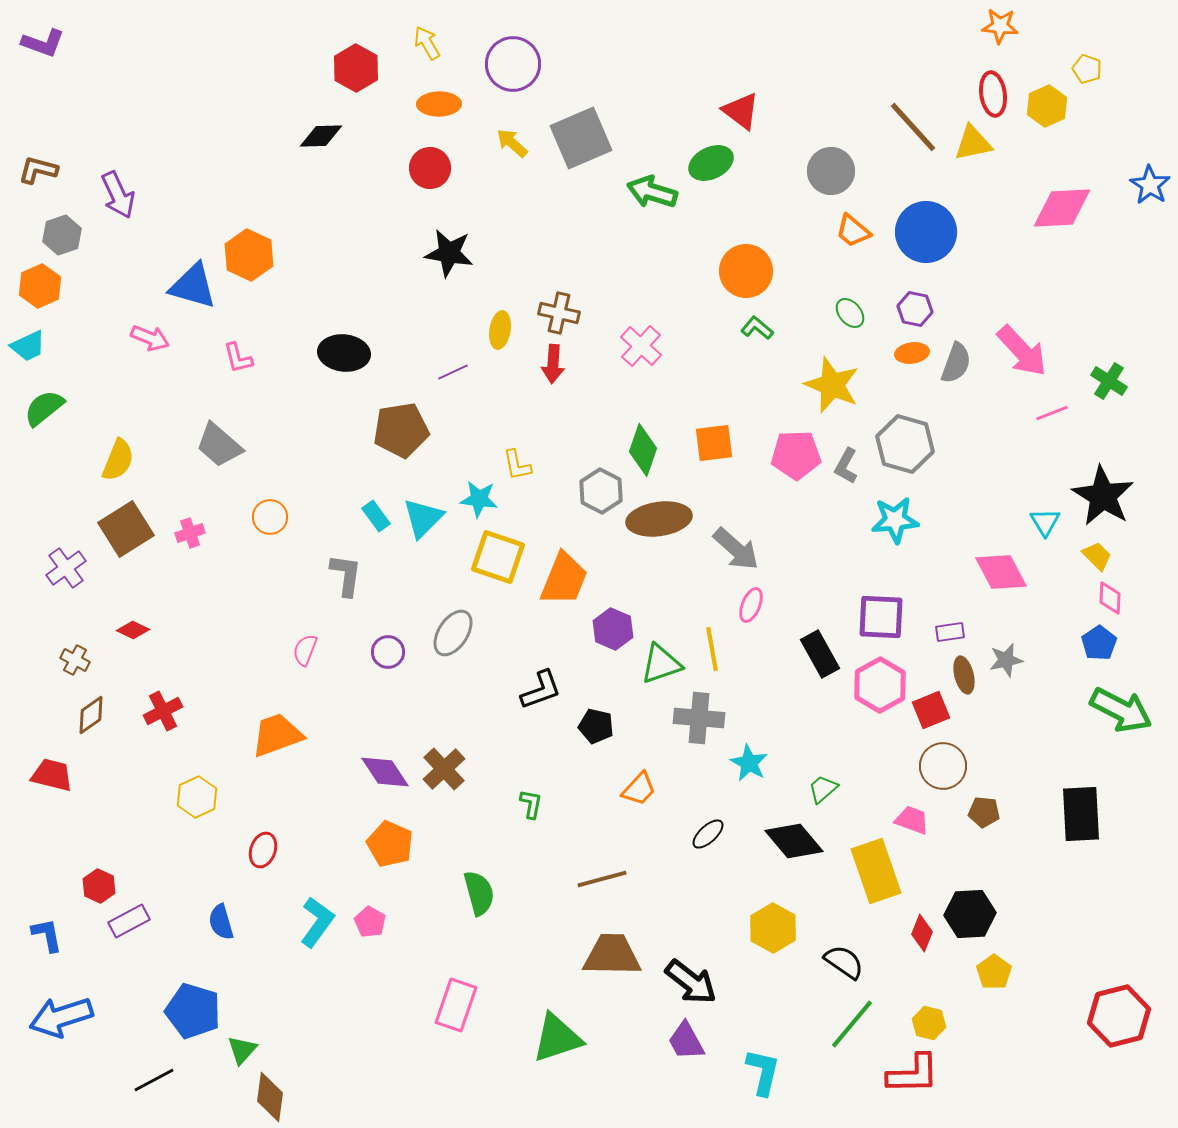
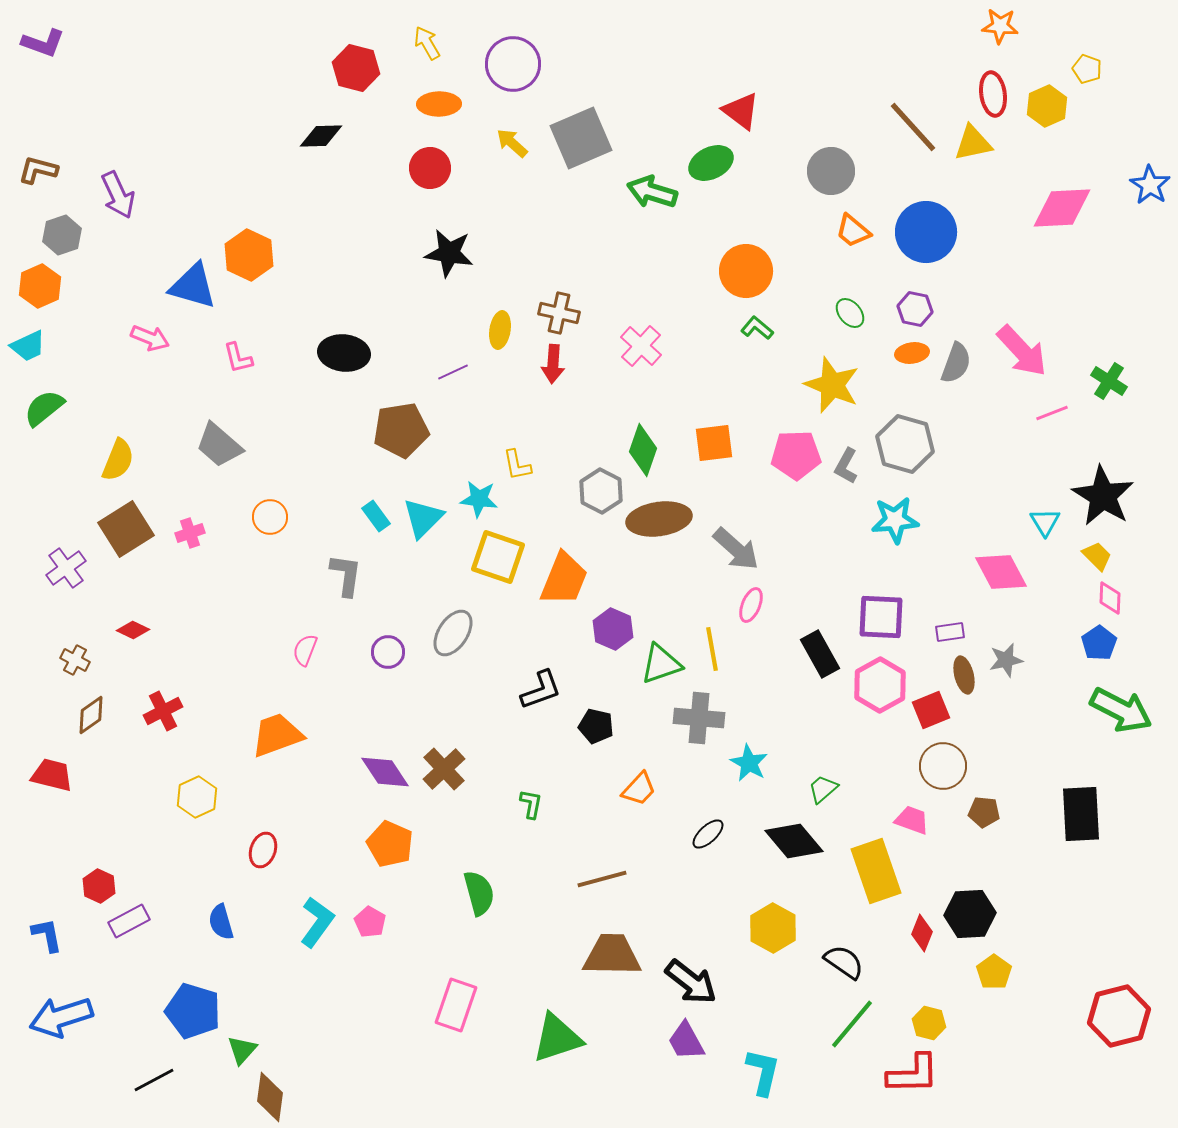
red hexagon at (356, 68): rotated 15 degrees counterclockwise
